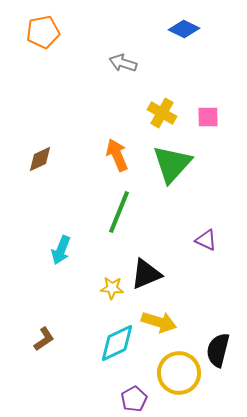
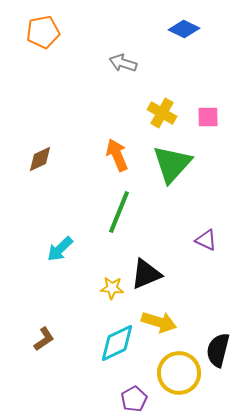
cyan arrow: moved 1 px left, 1 px up; rotated 24 degrees clockwise
